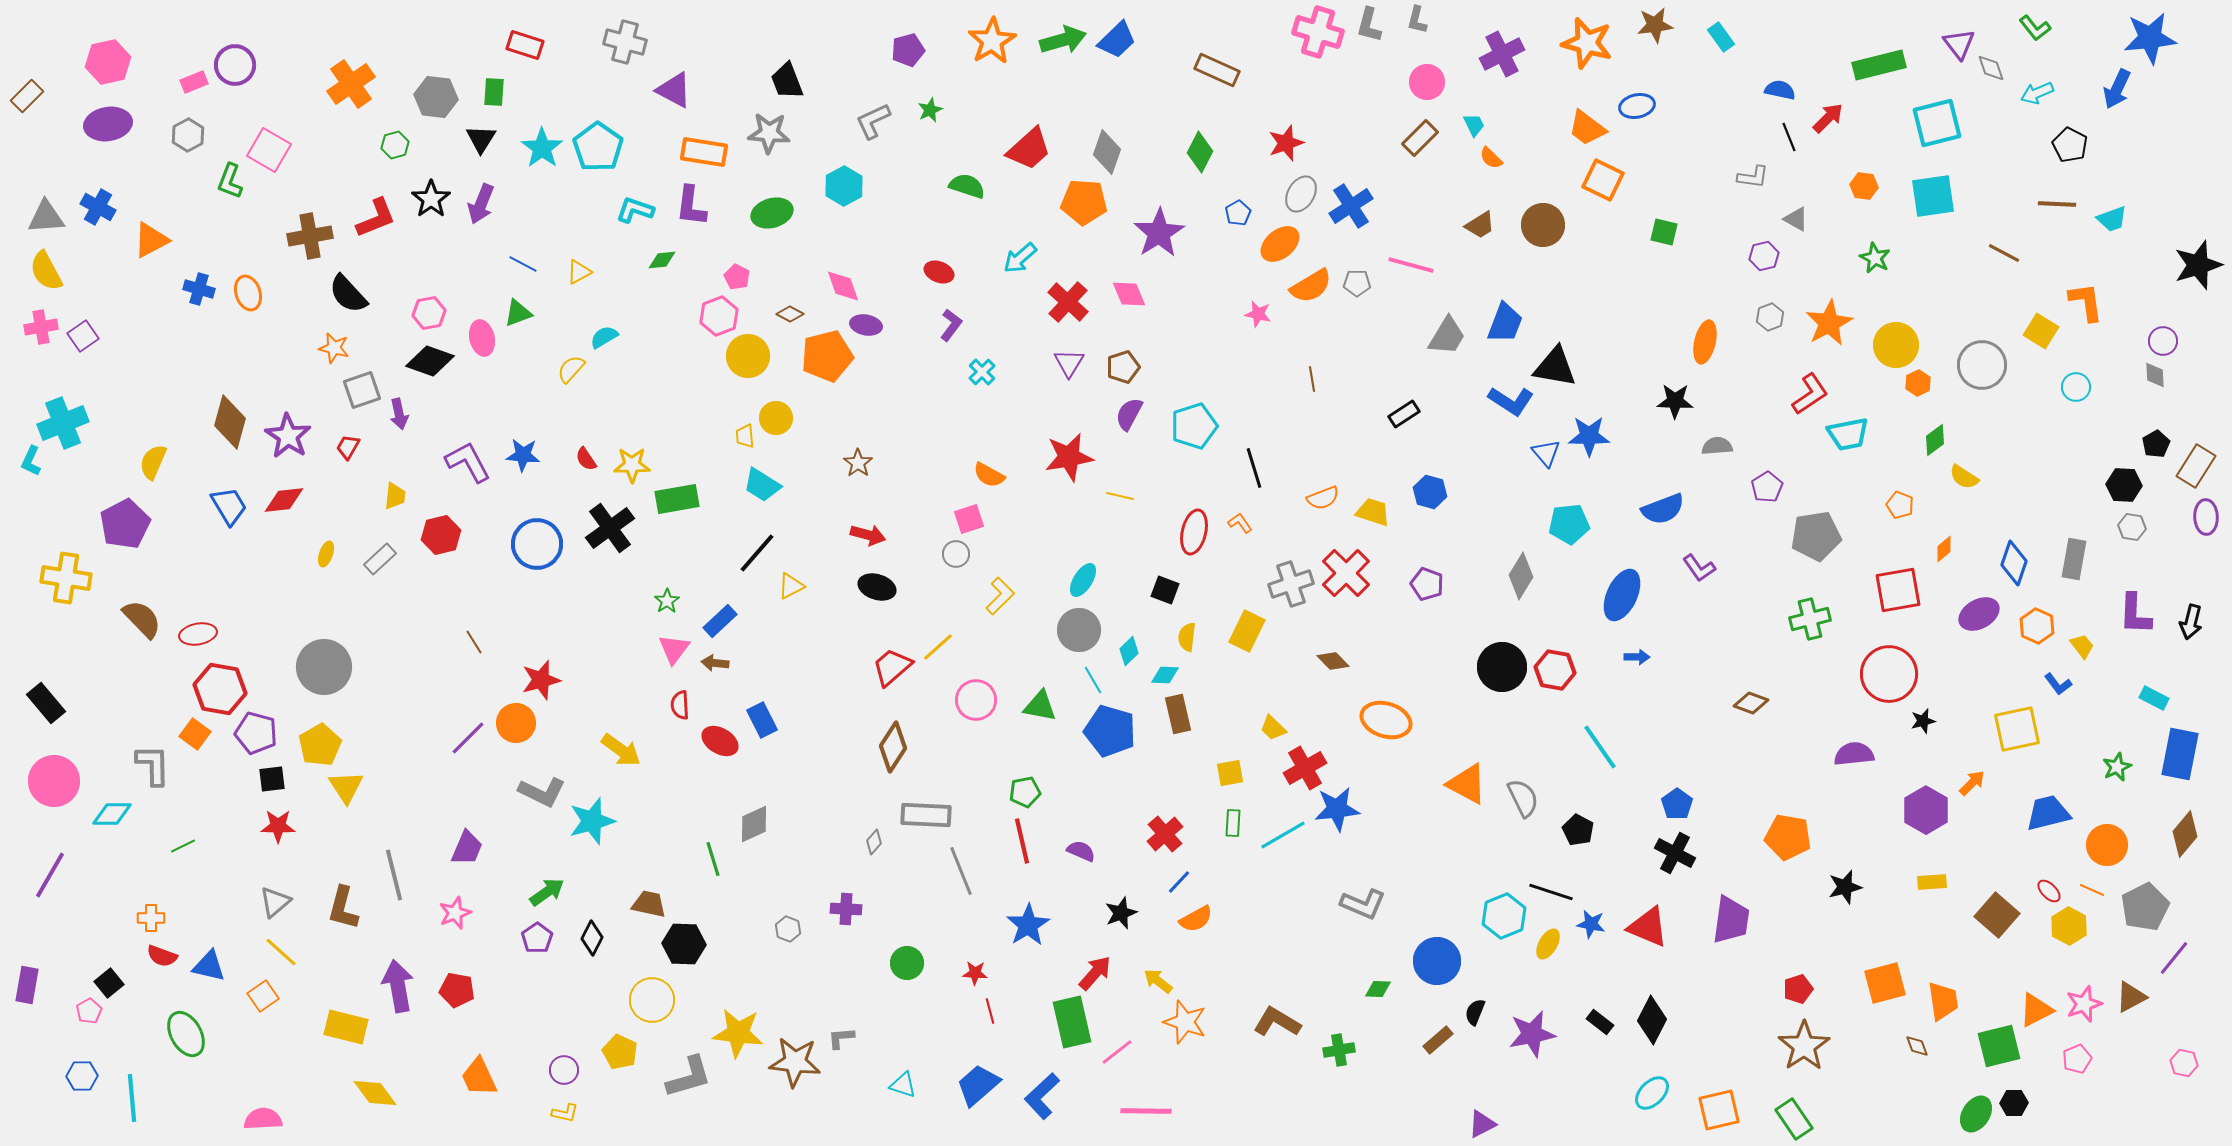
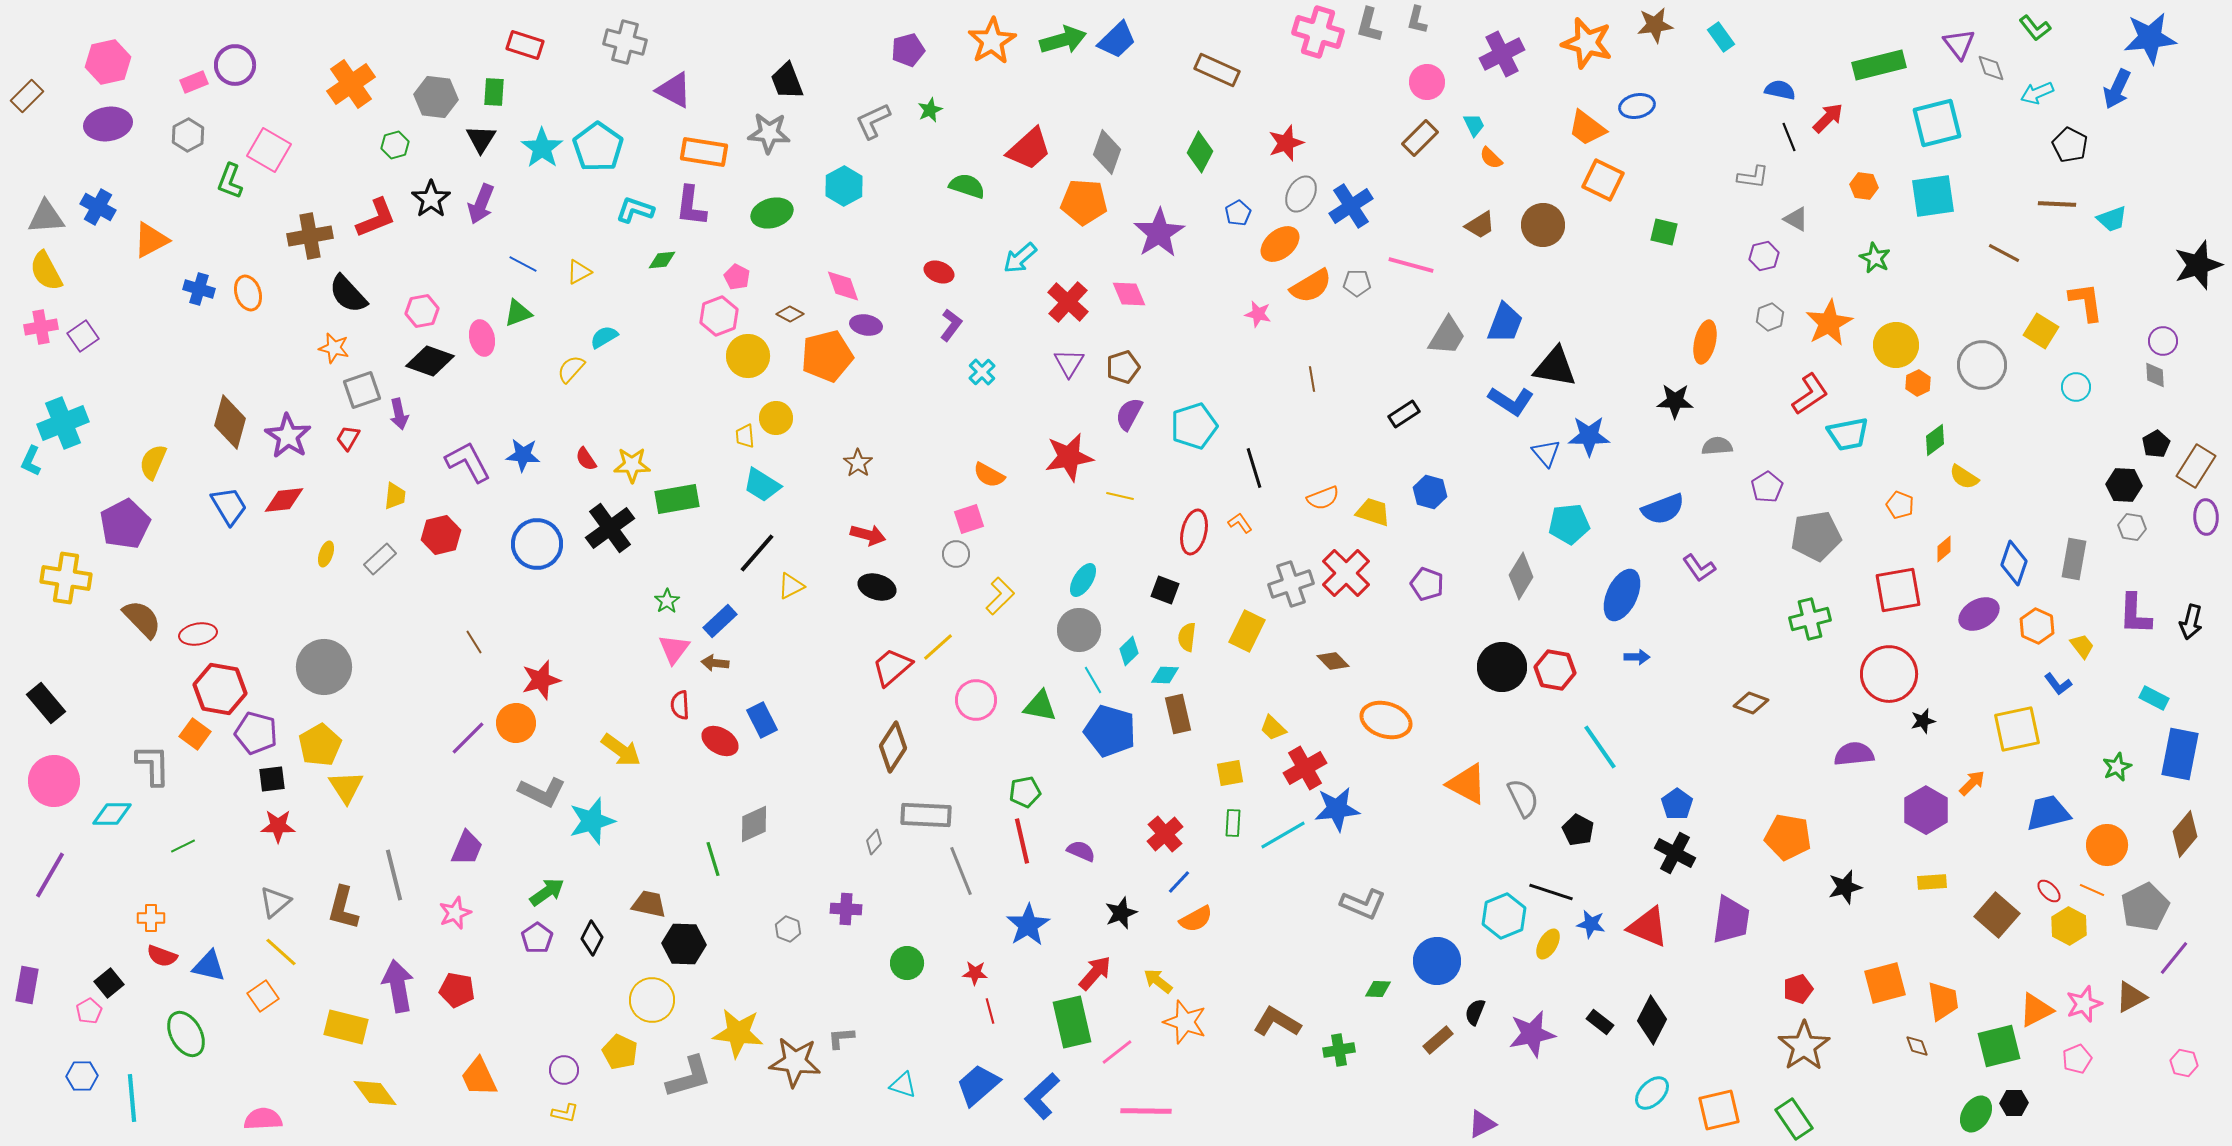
pink hexagon at (429, 313): moved 7 px left, 2 px up
red trapezoid at (348, 447): moved 9 px up
